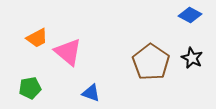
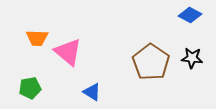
orange trapezoid: rotated 30 degrees clockwise
black star: rotated 20 degrees counterclockwise
blue triangle: moved 1 px right, 1 px up; rotated 12 degrees clockwise
